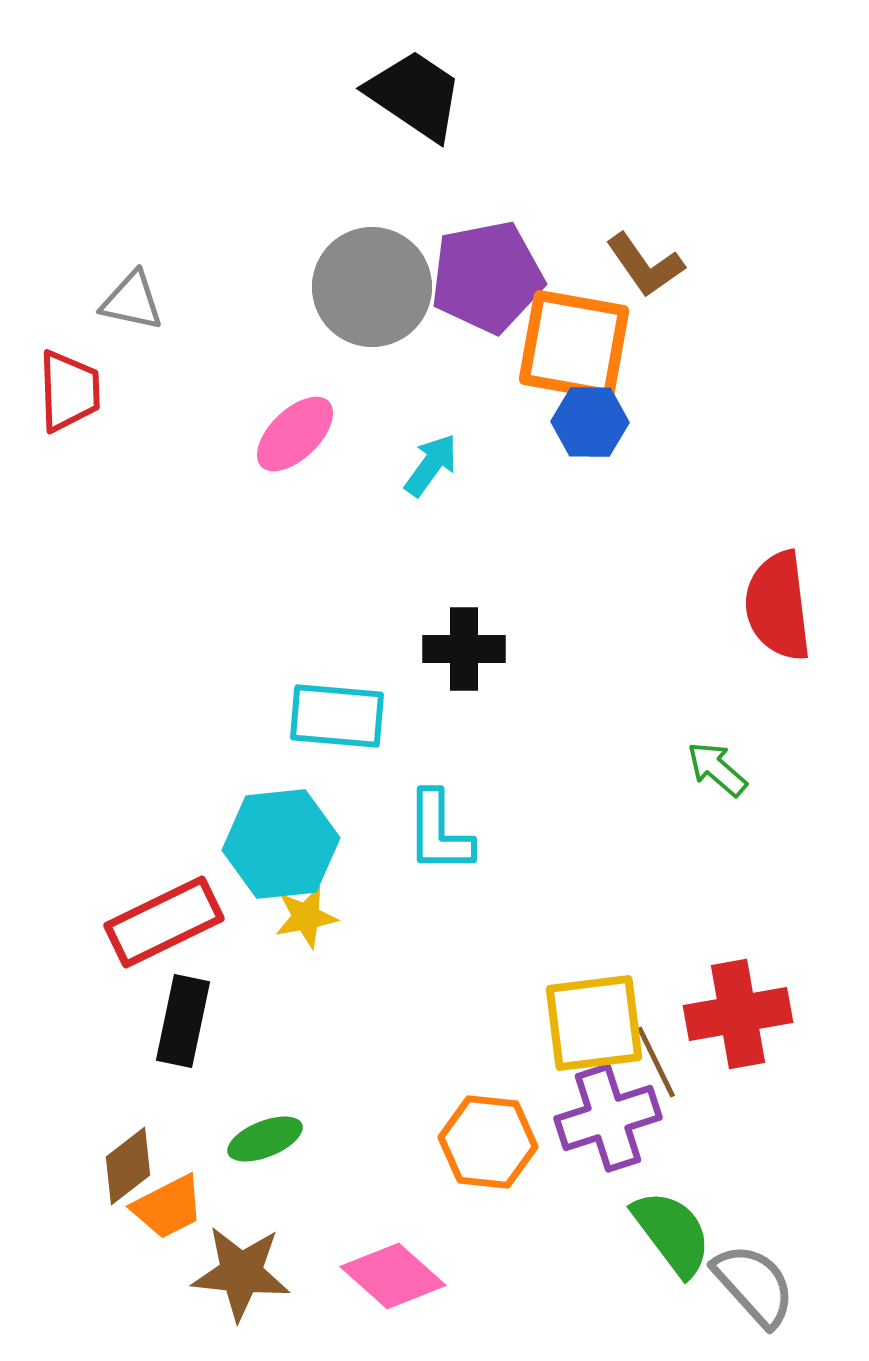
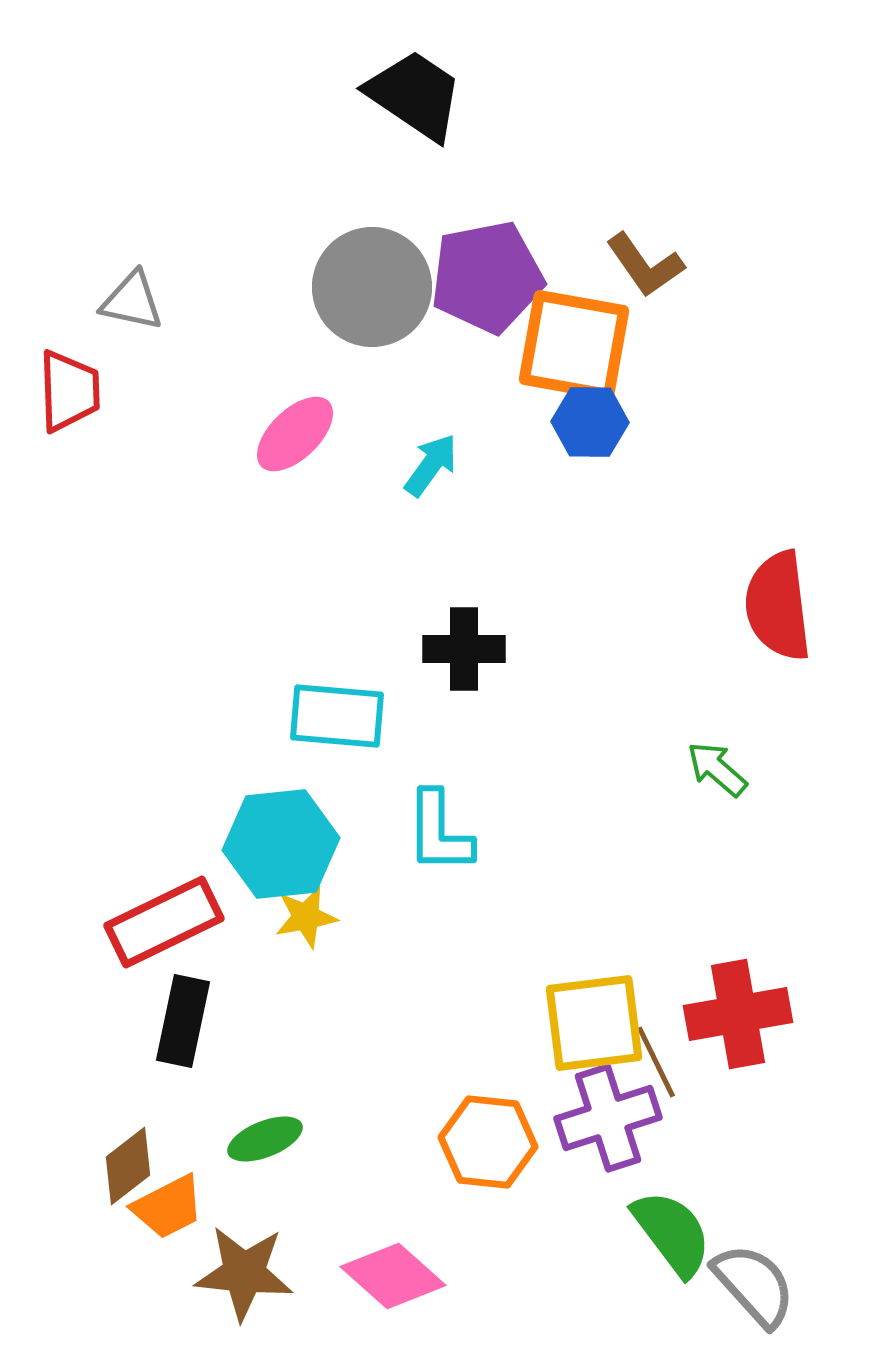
brown star: moved 3 px right
